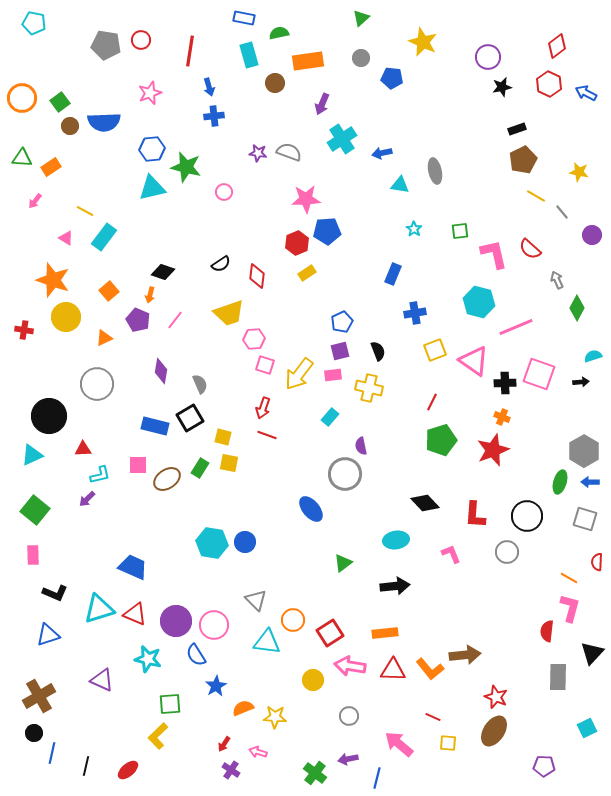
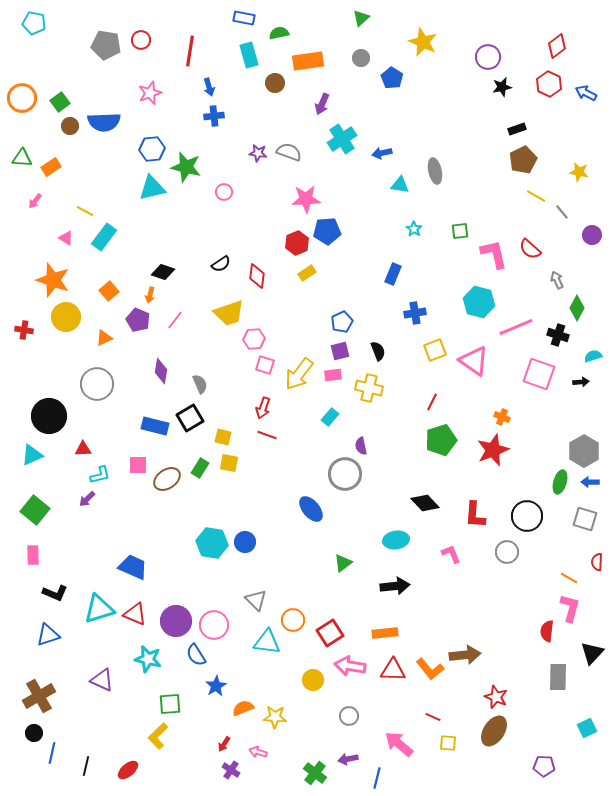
blue pentagon at (392, 78): rotated 25 degrees clockwise
black cross at (505, 383): moved 53 px right, 48 px up; rotated 20 degrees clockwise
